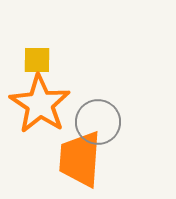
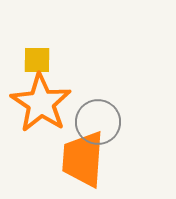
orange star: moved 1 px right, 1 px up
orange trapezoid: moved 3 px right
